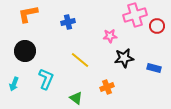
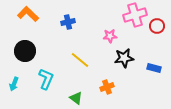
orange L-shape: rotated 55 degrees clockwise
